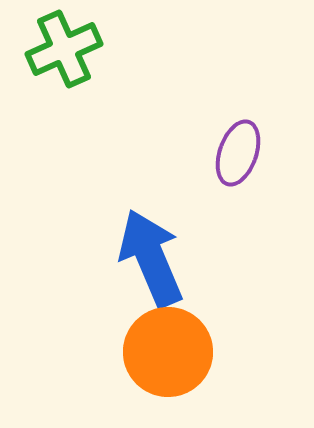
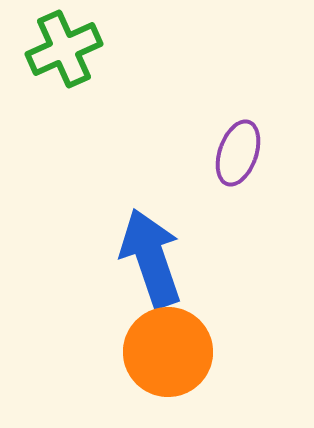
blue arrow: rotated 4 degrees clockwise
